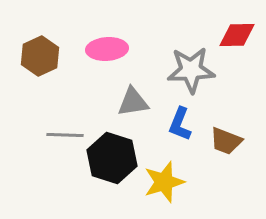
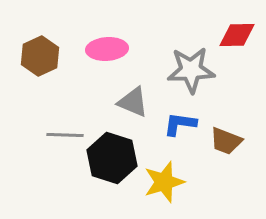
gray triangle: rotated 32 degrees clockwise
blue L-shape: rotated 76 degrees clockwise
